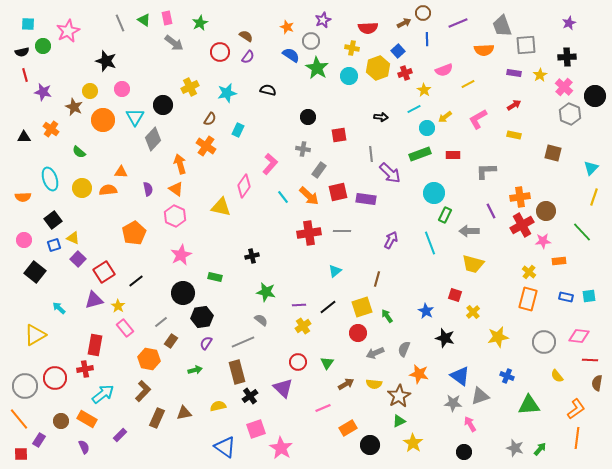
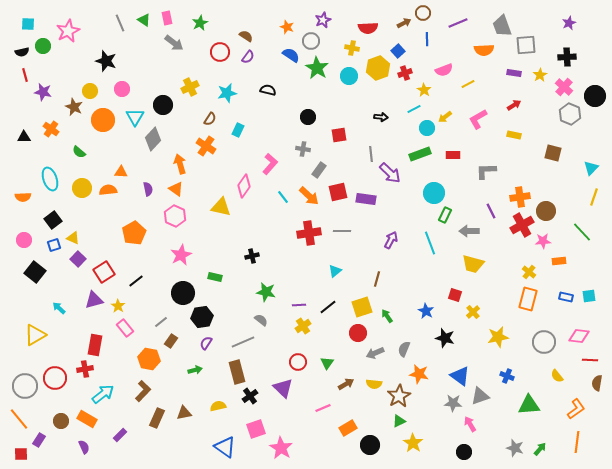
orange line at (577, 438): moved 4 px down
